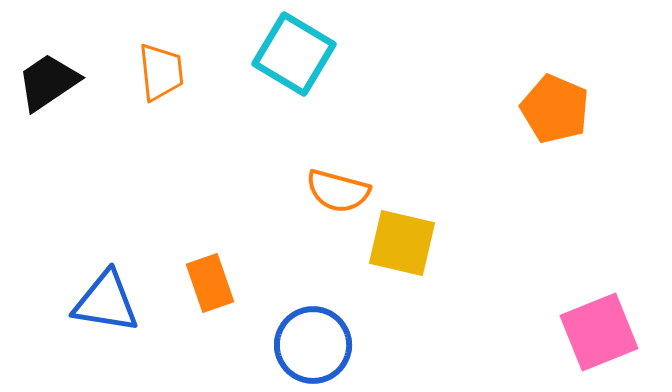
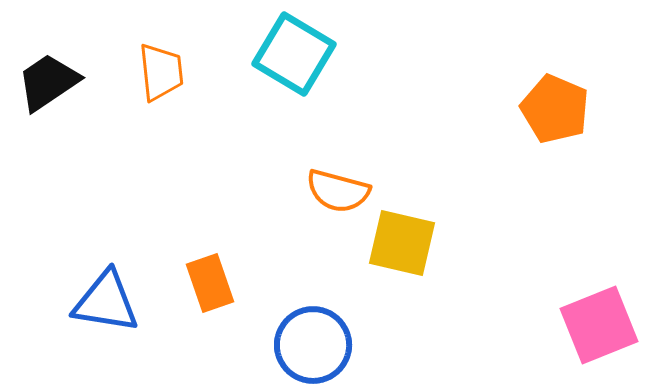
pink square: moved 7 px up
